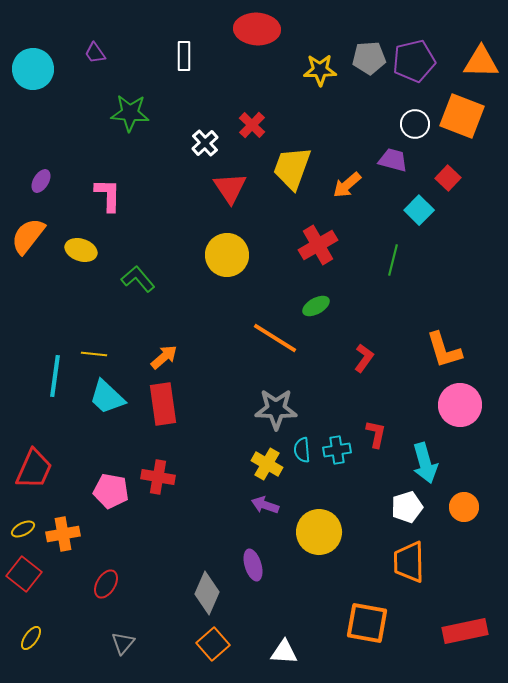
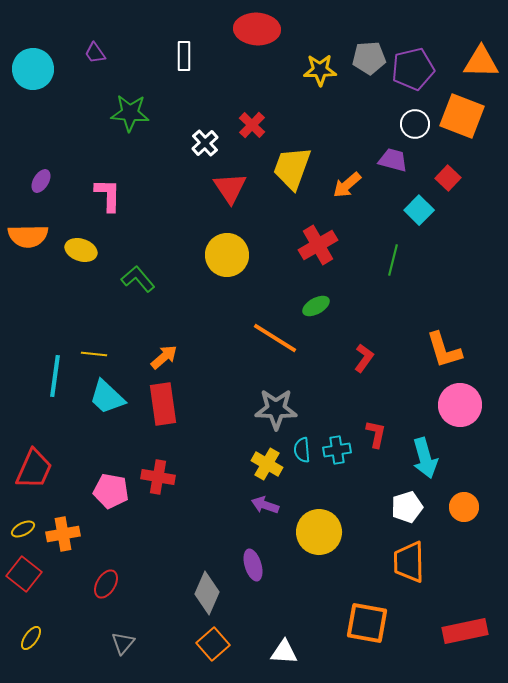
purple pentagon at (414, 61): moved 1 px left, 8 px down
orange semicircle at (28, 236): rotated 129 degrees counterclockwise
cyan arrow at (425, 463): moved 5 px up
